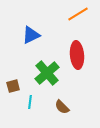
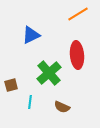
green cross: moved 2 px right
brown square: moved 2 px left, 1 px up
brown semicircle: rotated 21 degrees counterclockwise
